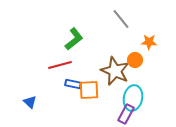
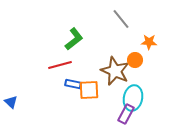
blue triangle: moved 19 px left
